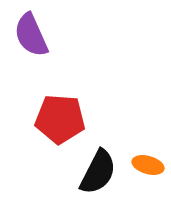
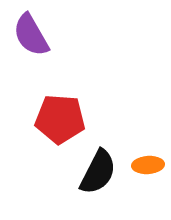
purple semicircle: rotated 6 degrees counterclockwise
orange ellipse: rotated 20 degrees counterclockwise
